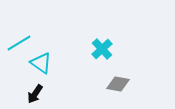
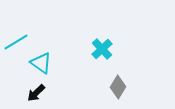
cyan line: moved 3 px left, 1 px up
gray diamond: moved 3 px down; rotated 70 degrees counterclockwise
black arrow: moved 1 px right, 1 px up; rotated 12 degrees clockwise
